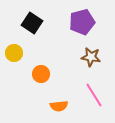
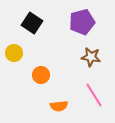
orange circle: moved 1 px down
